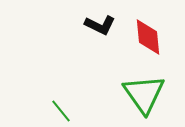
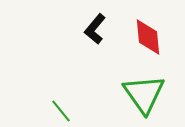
black L-shape: moved 5 px left, 4 px down; rotated 104 degrees clockwise
